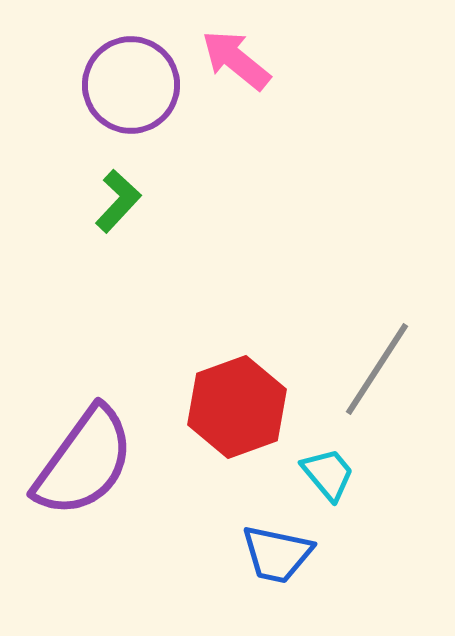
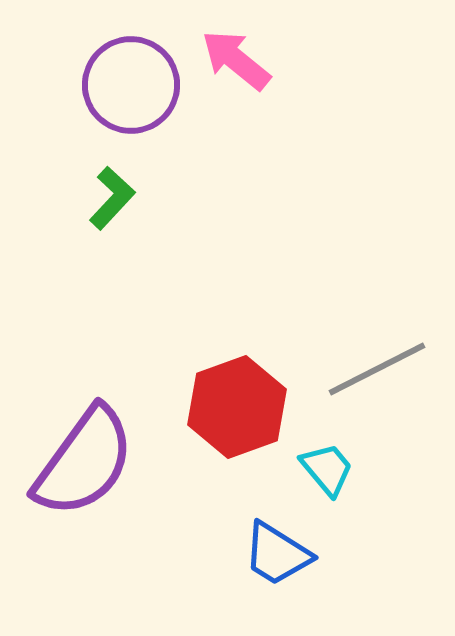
green L-shape: moved 6 px left, 3 px up
gray line: rotated 30 degrees clockwise
cyan trapezoid: moved 1 px left, 5 px up
blue trapezoid: rotated 20 degrees clockwise
